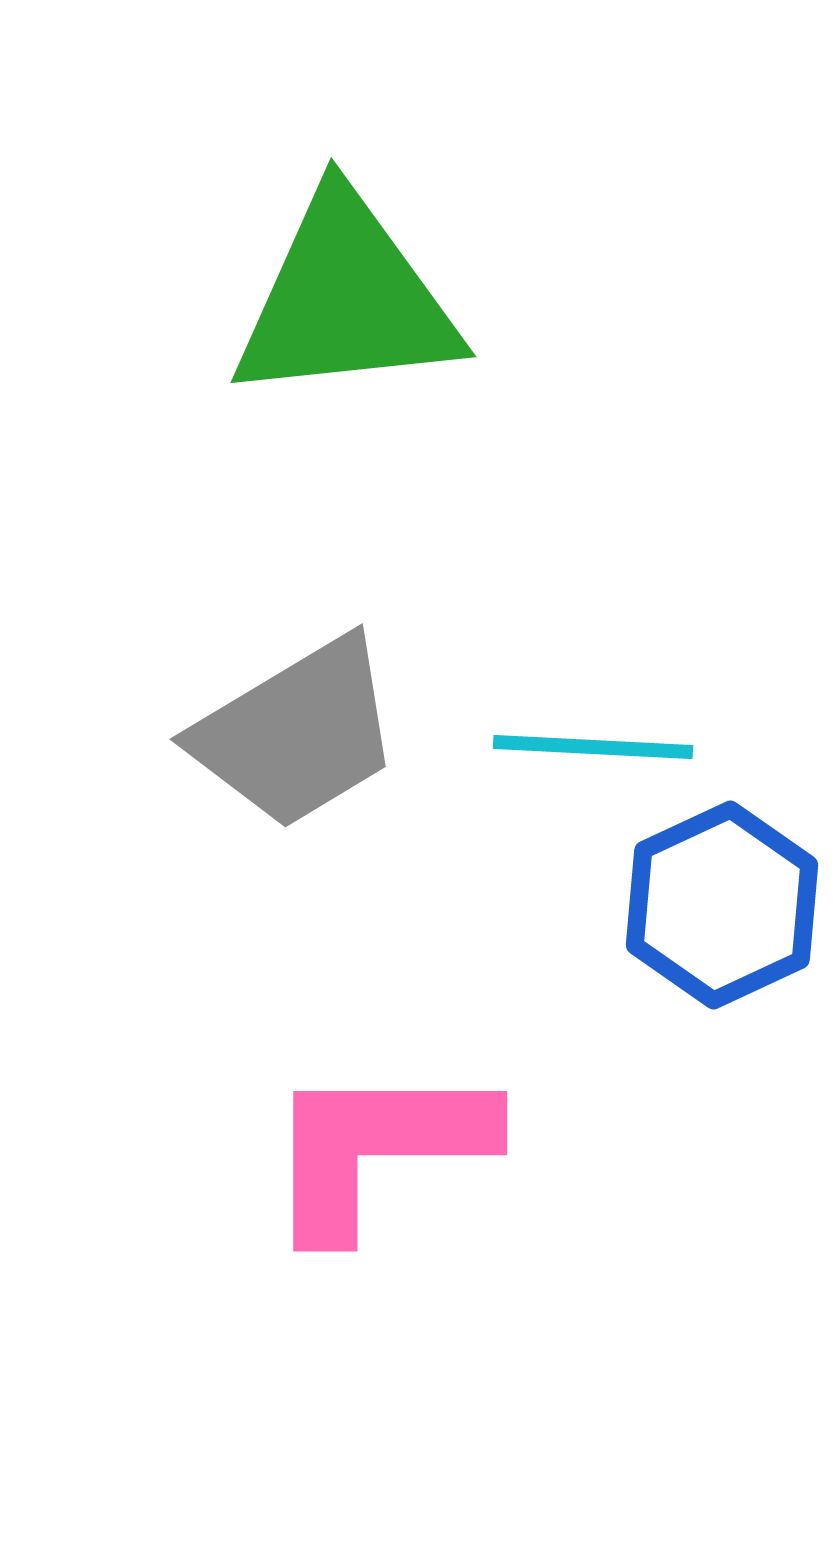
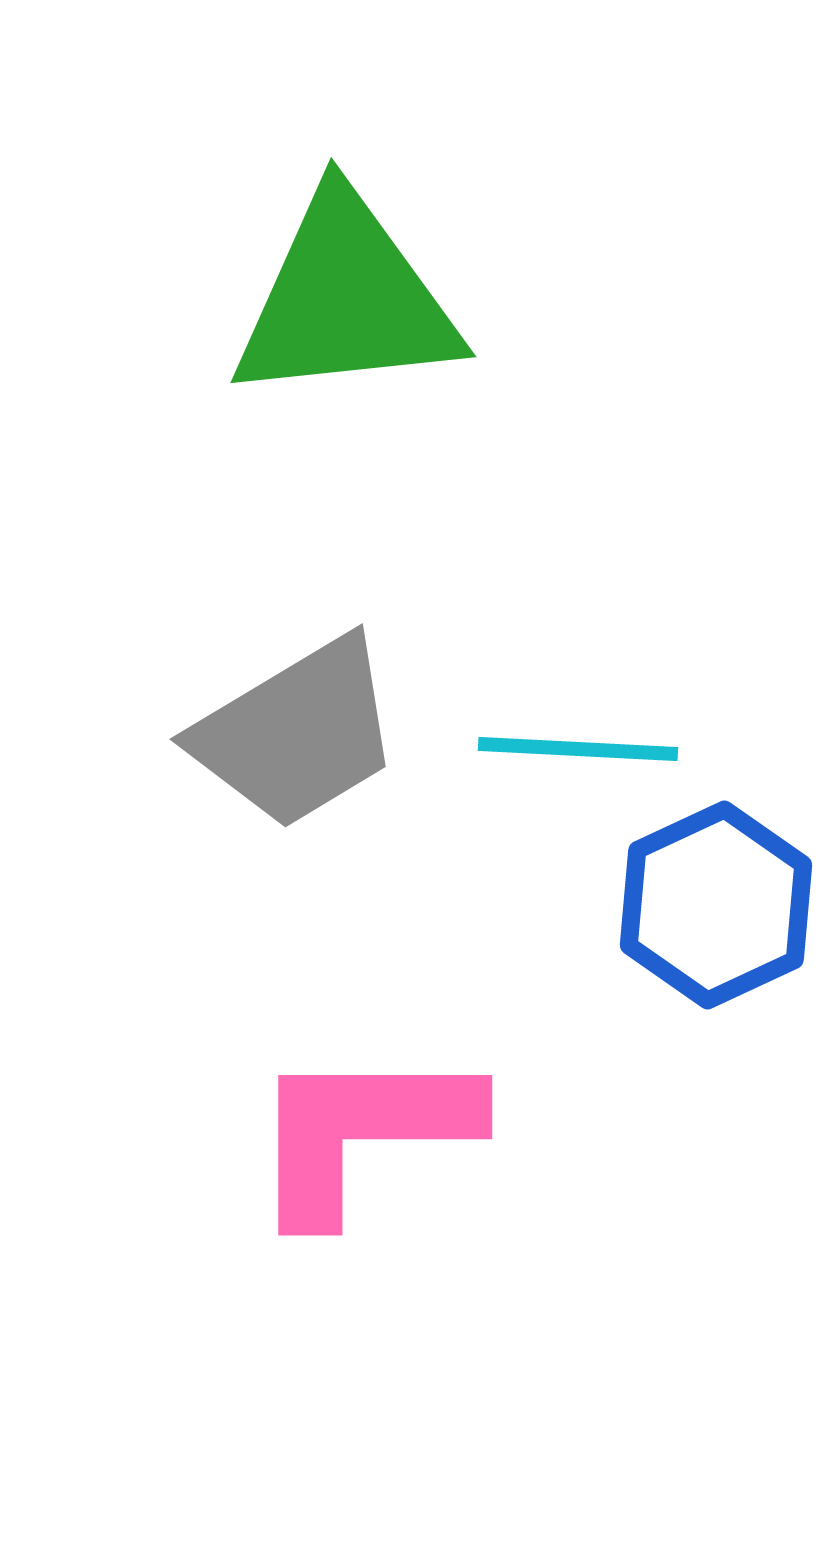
cyan line: moved 15 px left, 2 px down
blue hexagon: moved 6 px left
pink L-shape: moved 15 px left, 16 px up
